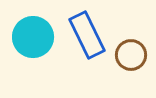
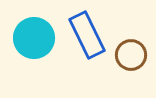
cyan circle: moved 1 px right, 1 px down
